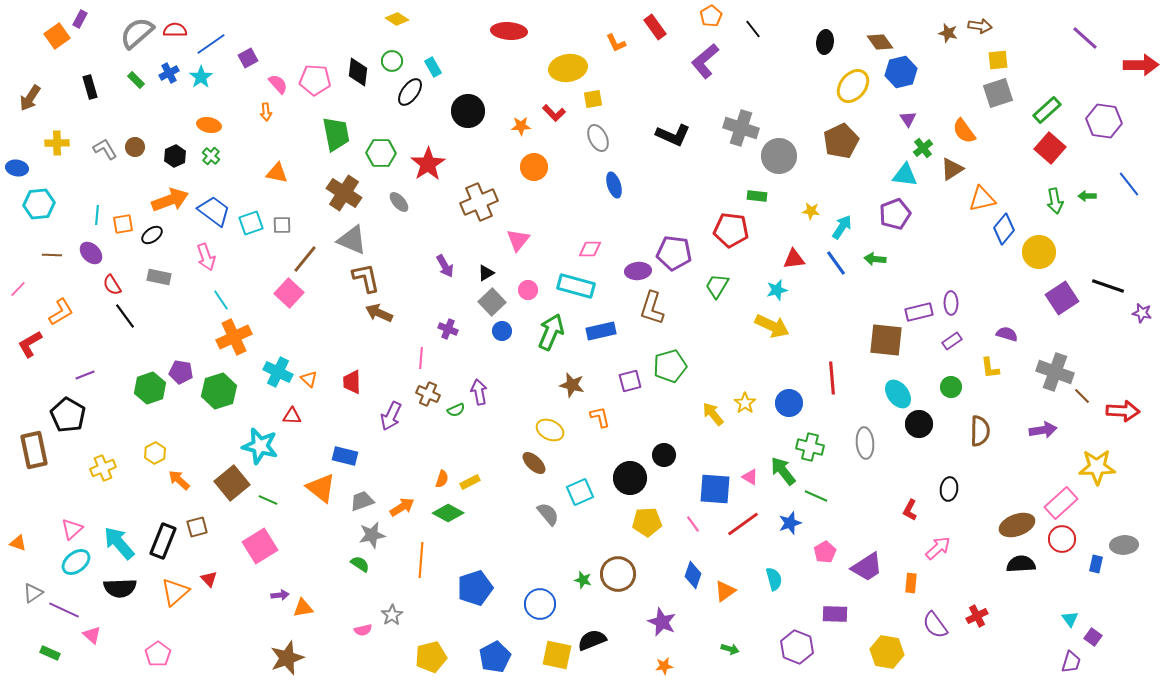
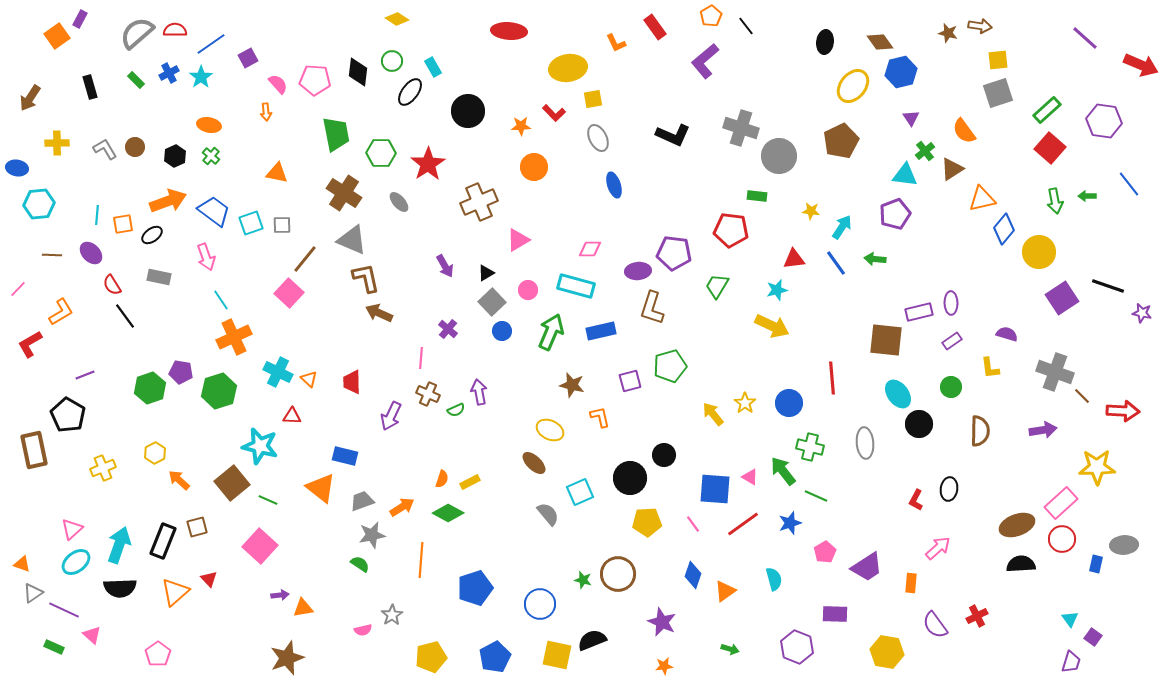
black line at (753, 29): moved 7 px left, 3 px up
red arrow at (1141, 65): rotated 24 degrees clockwise
purple triangle at (908, 119): moved 3 px right, 1 px up
green cross at (923, 148): moved 2 px right, 3 px down
orange arrow at (170, 200): moved 2 px left, 1 px down
pink triangle at (518, 240): rotated 20 degrees clockwise
purple cross at (448, 329): rotated 18 degrees clockwise
red L-shape at (910, 510): moved 6 px right, 10 px up
orange triangle at (18, 543): moved 4 px right, 21 px down
cyan arrow at (119, 543): moved 2 px down; rotated 60 degrees clockwise
pink square at (260, 546): rotated 16 degrees counterclockwise
green rectangle at (50, 653): moved 4 px right, 6 px up
